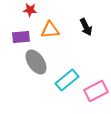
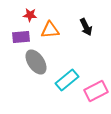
red star: moved 5 px down
